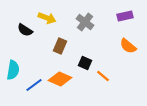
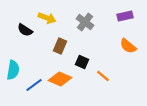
black square: moved 3 px left, 1 px up
